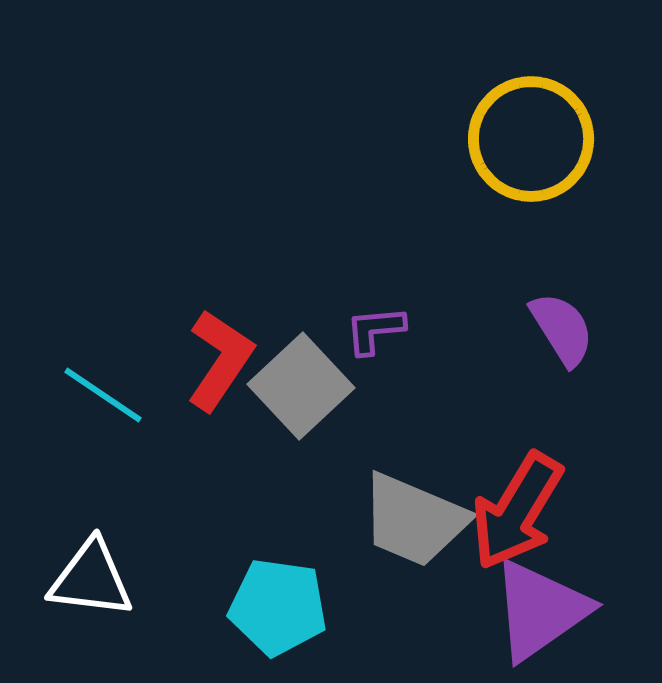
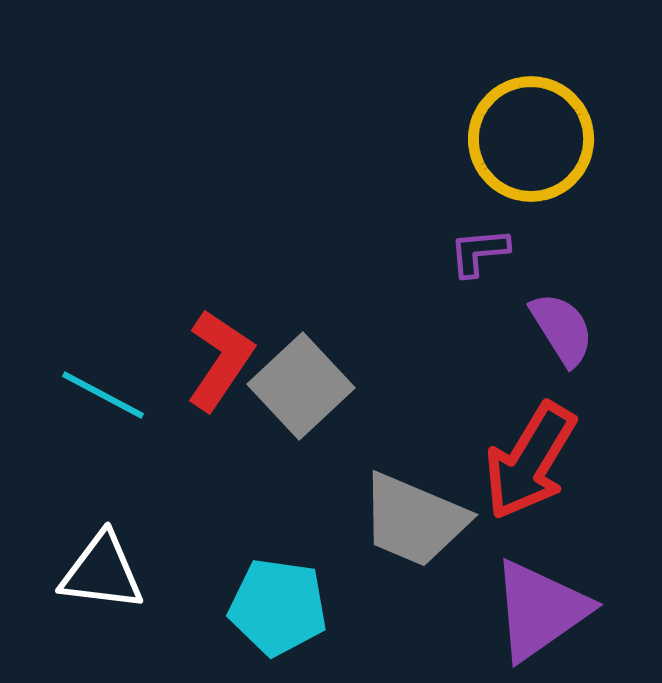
purple L-shape: moved 104 px right, 78 px up
cyan line: rotated 6 degrees counterclockwise
red arrow: moved 13 px right, 50 px up
white triangle: moved 11 px right, 7 px up
